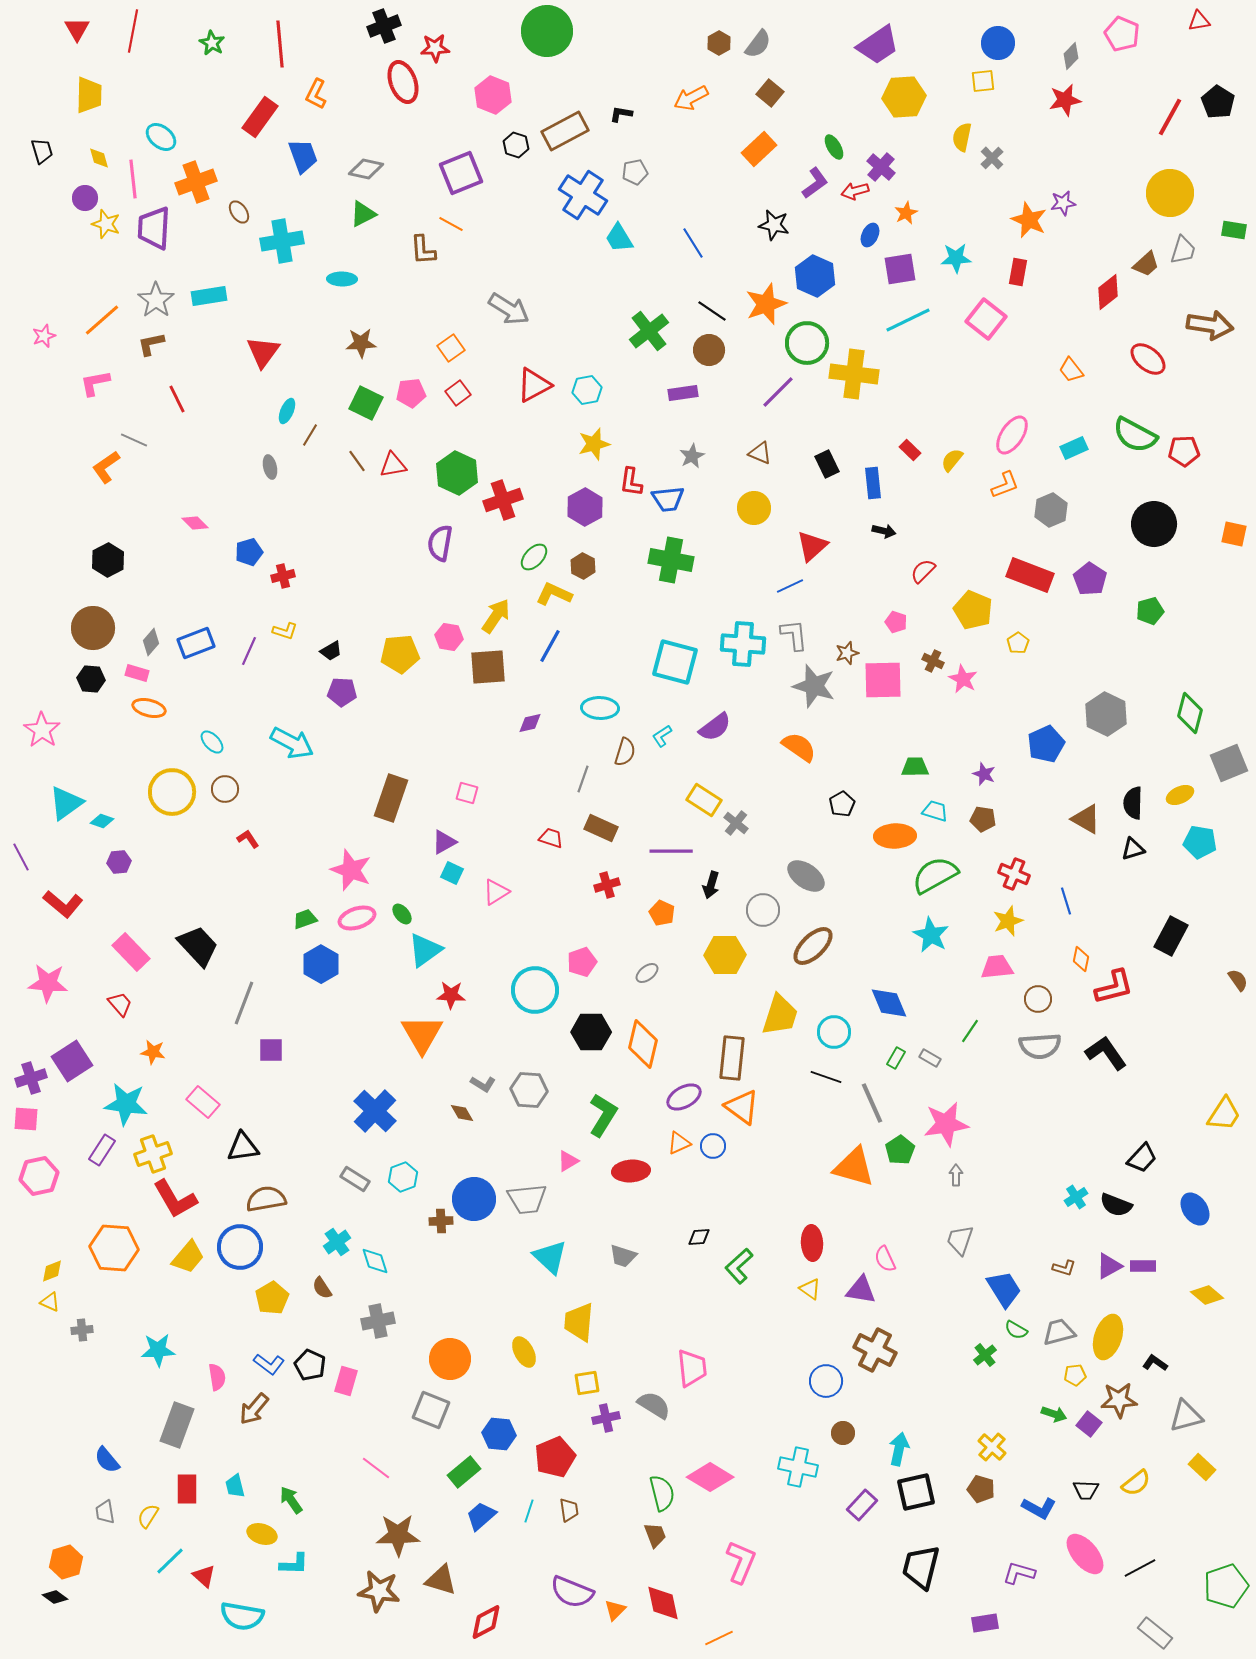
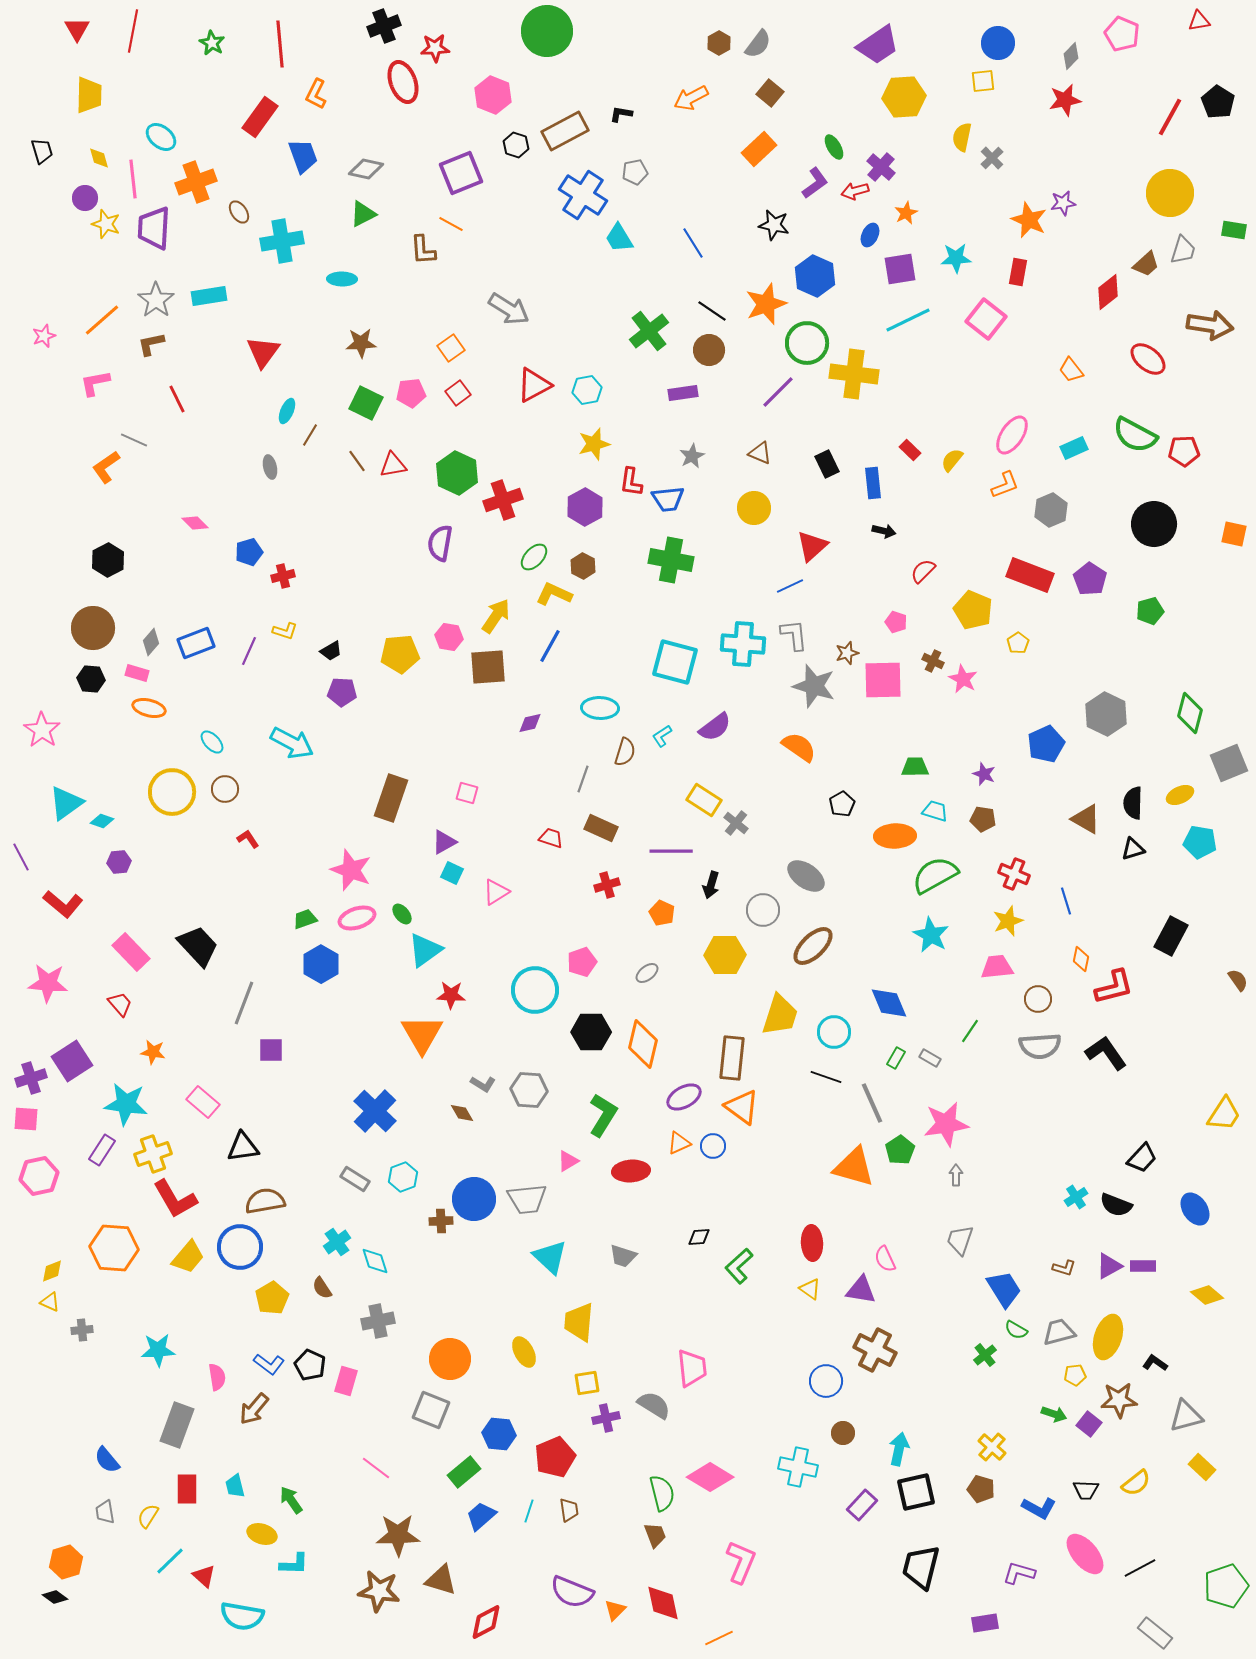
brown semicircle at (266, 1199): moved 1 px left, 2 px down
